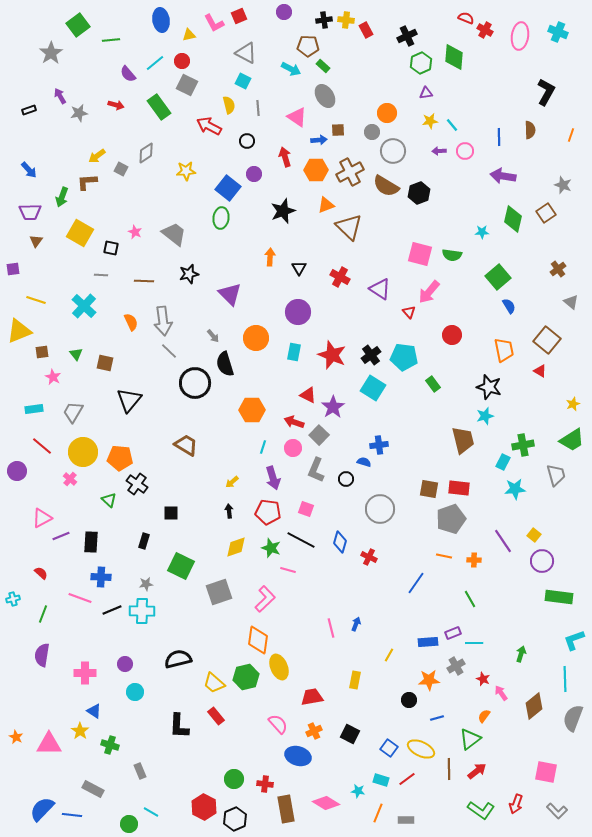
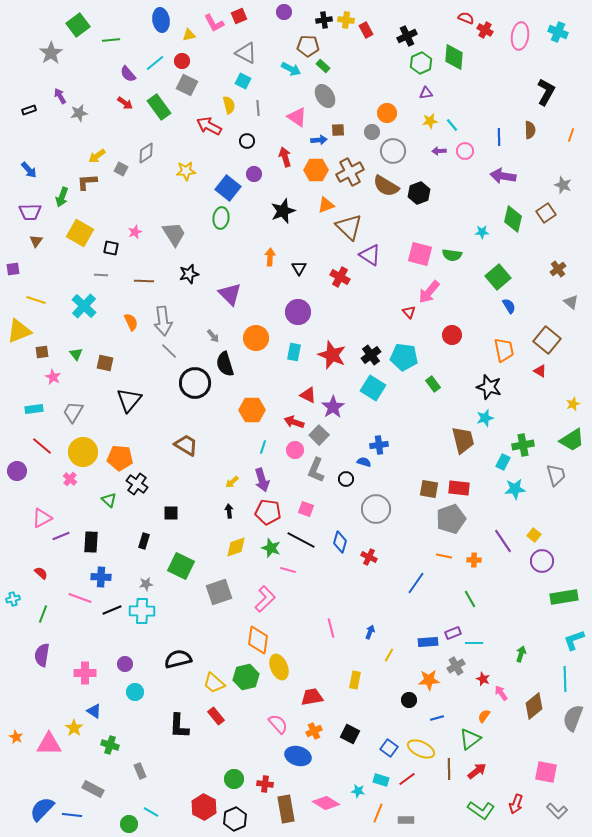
red arrow at (116, 105): moved 9 px right, 2 px up; rotated 21 degrees clockwise
pink star at (135, 232): rotated 24 degrees clockwise
gray trapezoid at (174, 234): rotated 20 degrees clockwise
purple triangle at (380, 289): moved 10 px left, 34 px up
cyan star at (485, 416): moved 2 px down
pink circle at (293, 448): moved 2 px right, 2 px down
purple arrow at (273, 478): moved 11 px left, 2 px down
gray circle at (380, 509): moved 4 px left
green rectangle at (559, 597): moved 5 px right; rotated 16 degrees counterclockwise
blue arrow at (356, 624): moved 14 px right, 8 px down
yellow star at (80, 731): moved 6 px left, 3 px up
